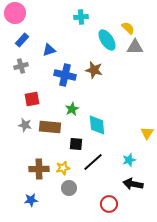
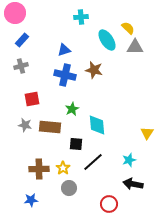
blue triangle: moved 15 px right
yellow star: rotated 24 degrees counterclockwise
